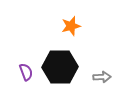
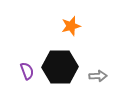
purple semicircle: moved 1 px right, 1 px up
gray arrow: moved 4 px left, 1 px up
